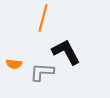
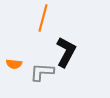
black L-shape: rotated 56 degrees clockwise
